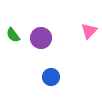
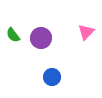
pink triangle: moved 3 px left, 1 px down
blue circle: moved 1 px right
